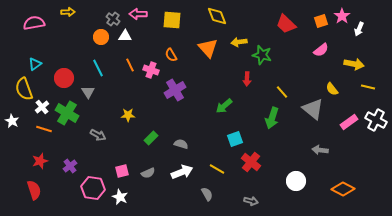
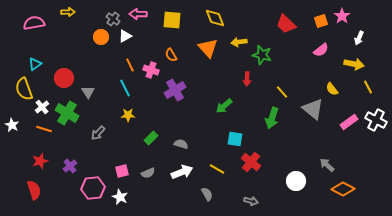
yellow diamond at (217, 16): moved 2 px left, 2 px down
white arrow at (359, 29): moved 9 px down
white triangle at (125, 36): rotated 32 degrees counterclockwise
cyan line at (98, 68): moved 27 px right, 20 px down
yellow line at (368, 87): rotated 48 degrees clockwise
white star at (12, 121): moved 4 px down
gray arrow at (98, 135): moved 2 px up; rotated 105 degrees clockwise
cyan square at (235, 139): rotated 28 degrees clockwise
gray arrow at (320, 150): moved 7 px right, 15 px down; rotated 35 degrees clockwise
pink hexagon at (93, 188): rotated 15 degrees counterclockwise
